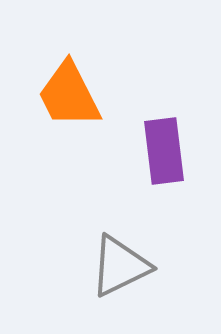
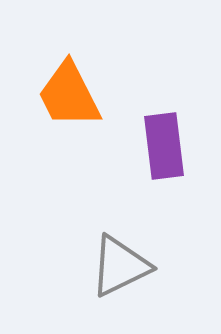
purple rectangle: moved 5 px up
